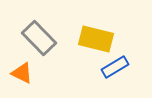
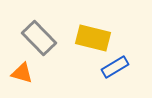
yellow rectangle: moved 3 px left, 1 px up
orange triangle: rotated 10 degrees counterclockwise
